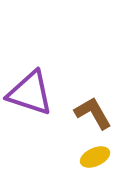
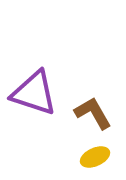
purple triangle: moved 4 px right
